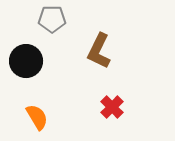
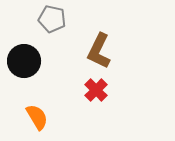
gray pentagon: rotated 12 degrees clockwise
black circle: moved 2 px left
red cross: moved 16 px left, 17 px up
